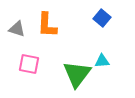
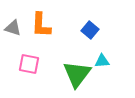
blue square: moved 12 px left, 12 px down
orange L-shape: moved 6 px left
gray triangle: moved 4 px left, 1 px up
